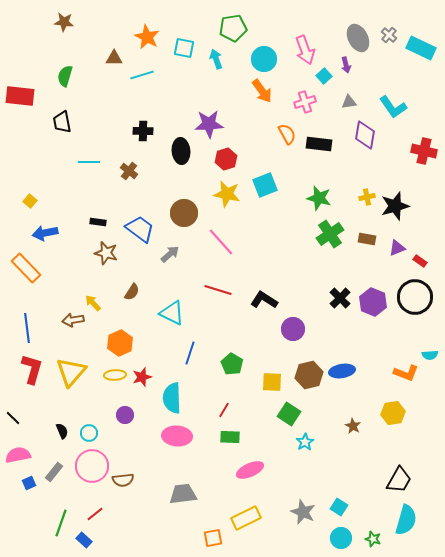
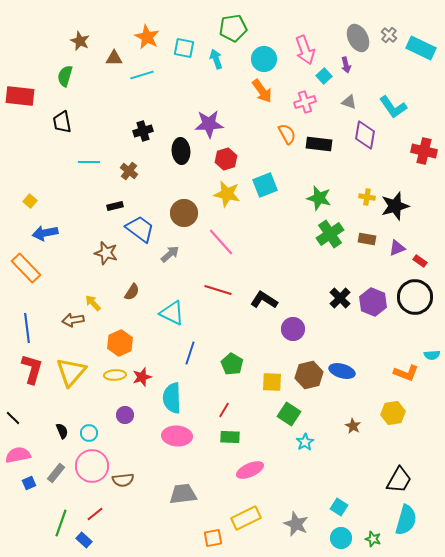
brown star at (64, 22): moved 16 px right, 19 px down; rotated 18 degrees clockwise
gray triangle at (349, 102): rotated 28 degrees clockwise
black cross at (143, 131): rotated 18 degrees counterclockwise
yellow cross at (367, 197): rotated 21 degrees clockwise
black rectangle at (98, 222): moved 17 px right, 16 px up; rotated 21 degrees counterclockwise
cyan semicircle at (430, 355): moved 2 px right
blue ellipse at (342, 371): rotated 25 degrees clockwise
gray rectangle at (54, 472): moved 2 px right, 1 px down
gray star at (303, 512): moved 7 px left, 12 px down
